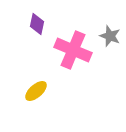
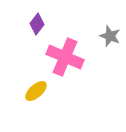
purple diamond: rotated 25 degrees clockwise
pink cross: moved 8 px left, 7 px down
